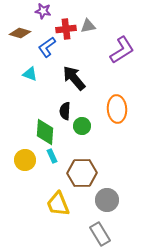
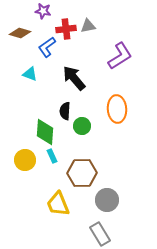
purple L-shape: moved 2 px left, 6 px down
